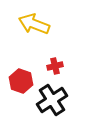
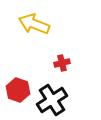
red cross: moved 7 px right, 3 px up
red hexagon: moved 3 px left, 9 px down
